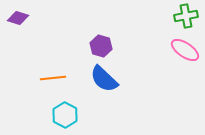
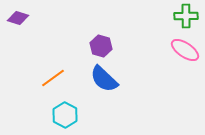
green cross: rotated 10 degrees clockwise
orange line: rotated 30 degrees counterclockwise
